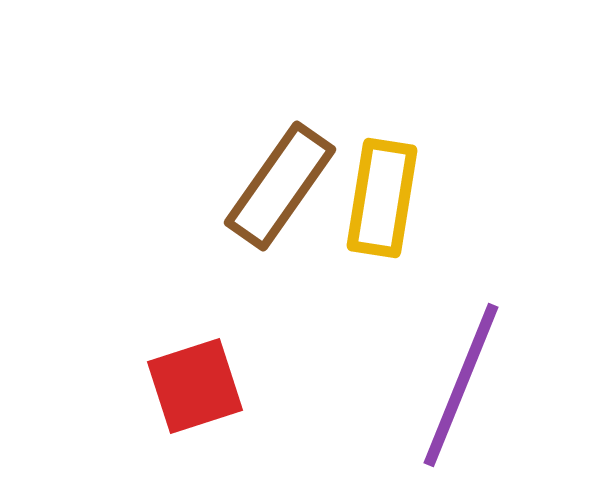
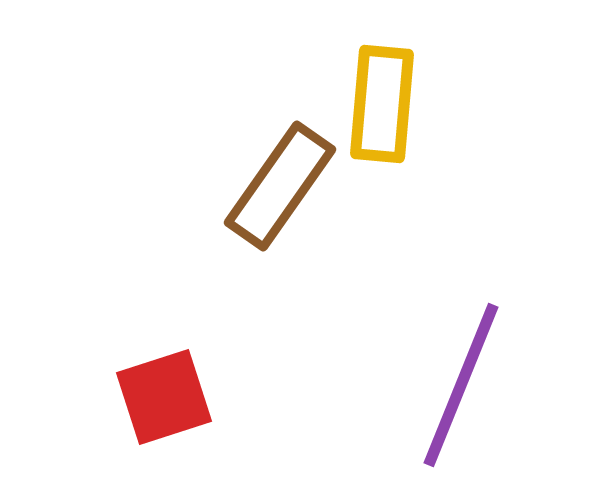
yellow rectangle: moved 94 px up; rotated 4 degrees counterclockwise
red square: moved 31 px left, 11 px down
